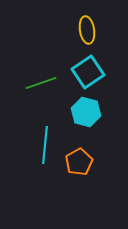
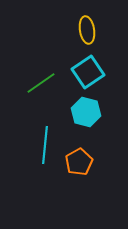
green line: rotated 16 degrees counterclockwise
